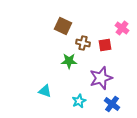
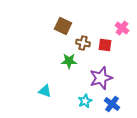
red square: rotated 16 degrees clockwise
cyan star: moved 6 px right
